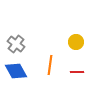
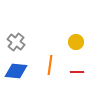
gray cross: moved 2 px up
blue diamond: rotated 55 degrees counterclockwise
